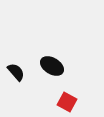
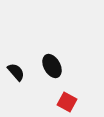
black ellipse: rotated 30 degrees clockwise
